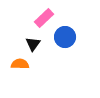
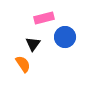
pink rectangle: rotated 30 degrees clockwise
orange semicircle: moved 3 px right; rotated 54 degrees clockwise
